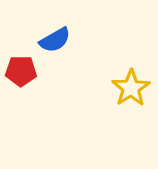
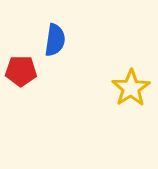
blue semicircle: rotated 52 degrees counterclockwise
